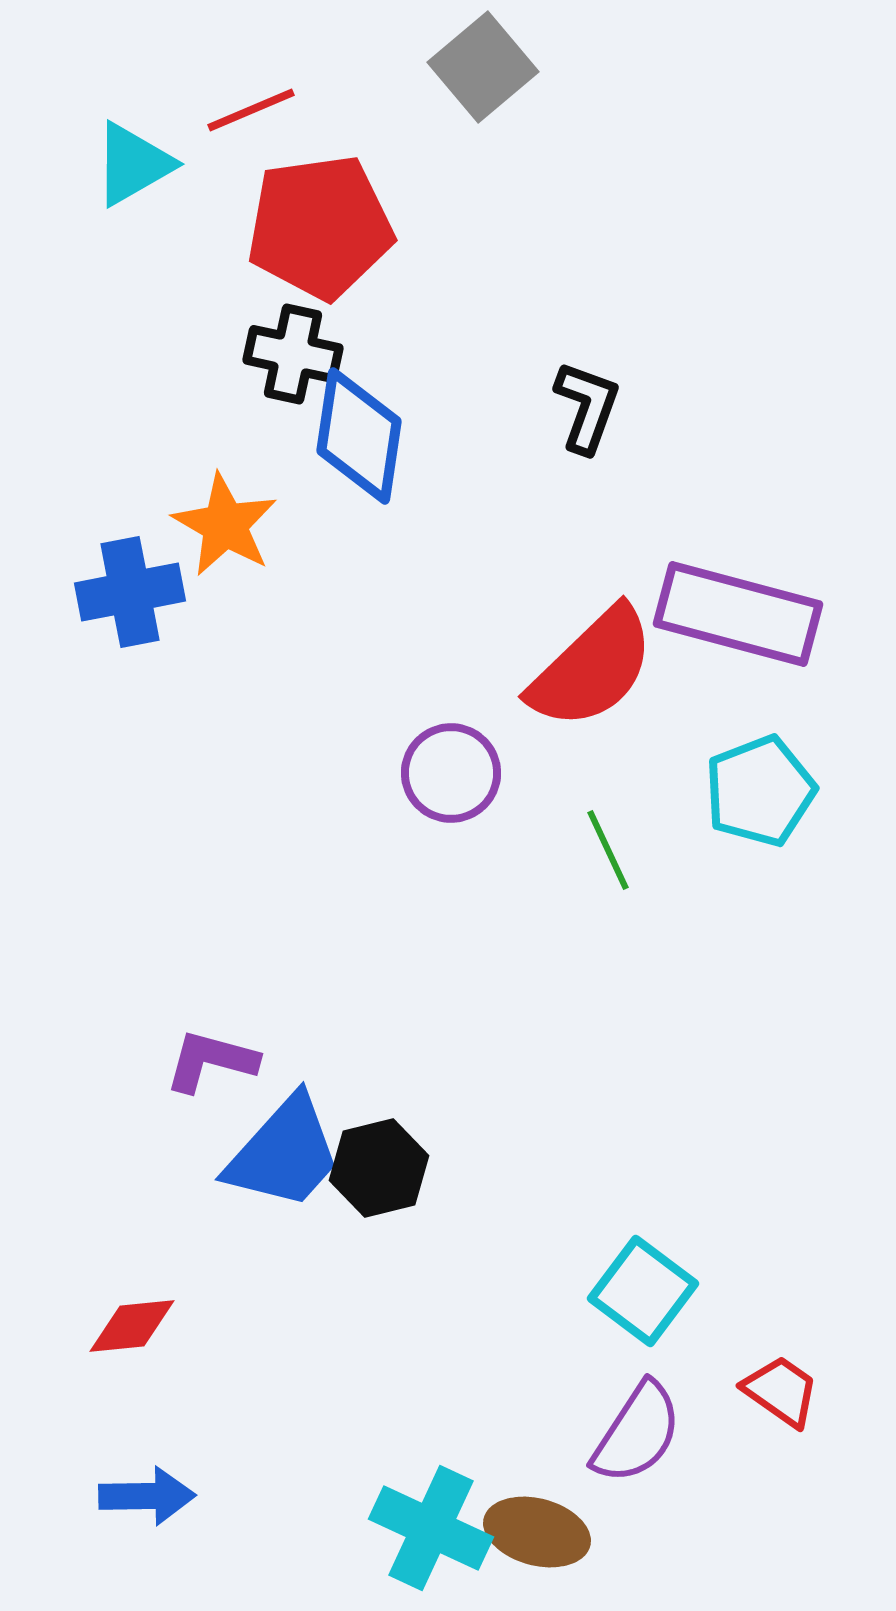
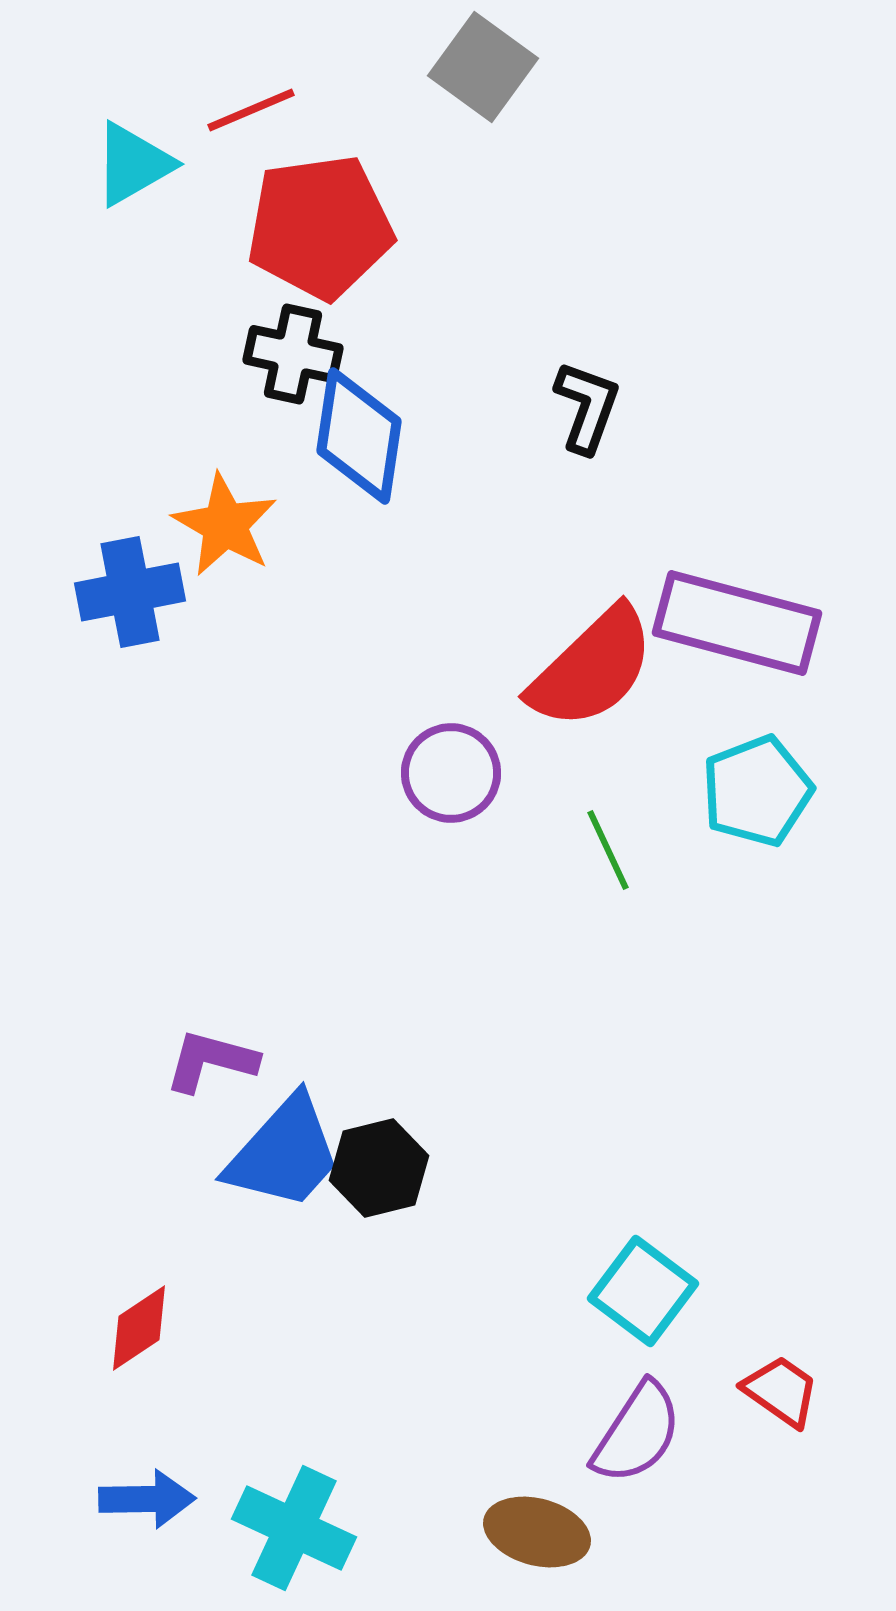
gray square: rotated 14 degrees counterclockwise
purple rectangle: moved 1 px left, 9 px down
cyan pentagon: moved 3 px left
red diamond: moved 7 px right, 2 px down; rotated 28 degrees counterclockwise
blue arrow: moved 3 px down
cyan cross: moved 137 px left
